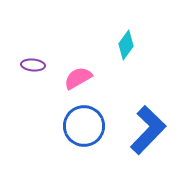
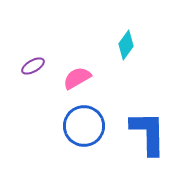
purple ellipse: moved 1 px down; rotated 35 degrees counterclockwise
pink semicircle: moved 1 px left
blue L-shape: moved 3 px down; rotated 45 degrees counterclockwise
